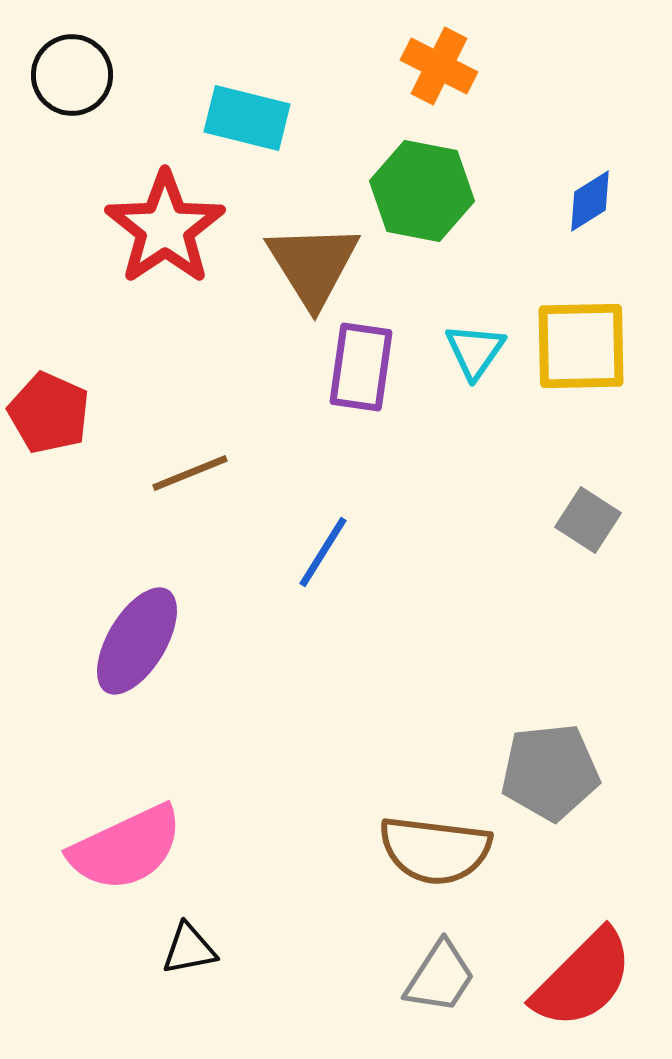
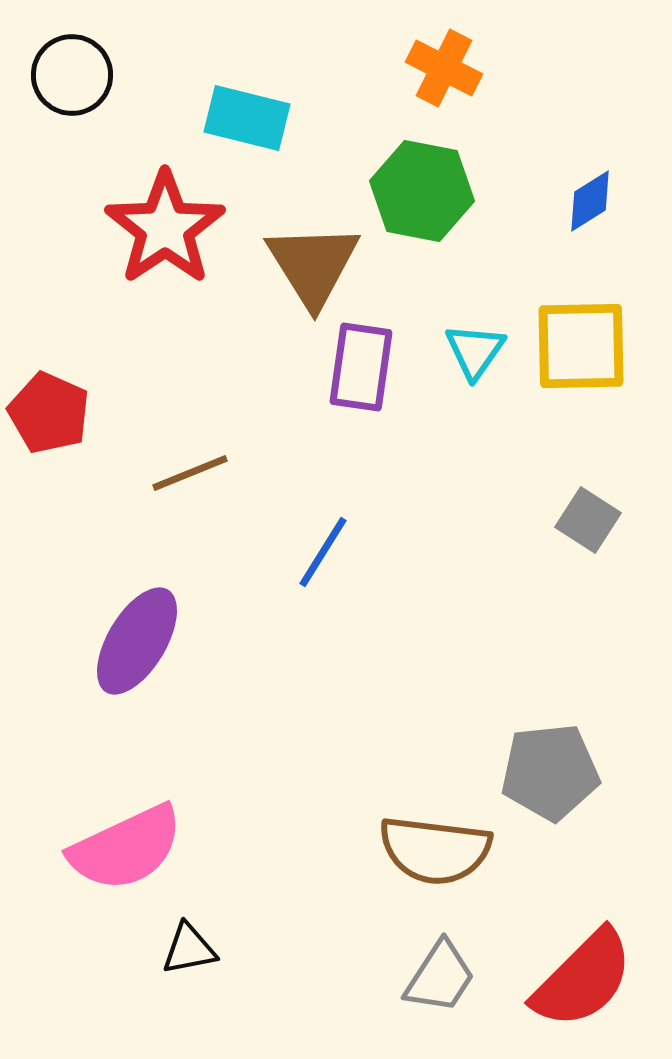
orange cross: moved 5 px right, 2 px down
